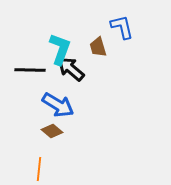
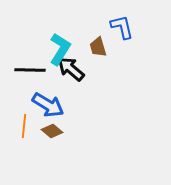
cyan L-shape: rotated 12 degrees clockwise
blue arrow: moved 10 px left
orange line: moved 15 px left, 43 px up
